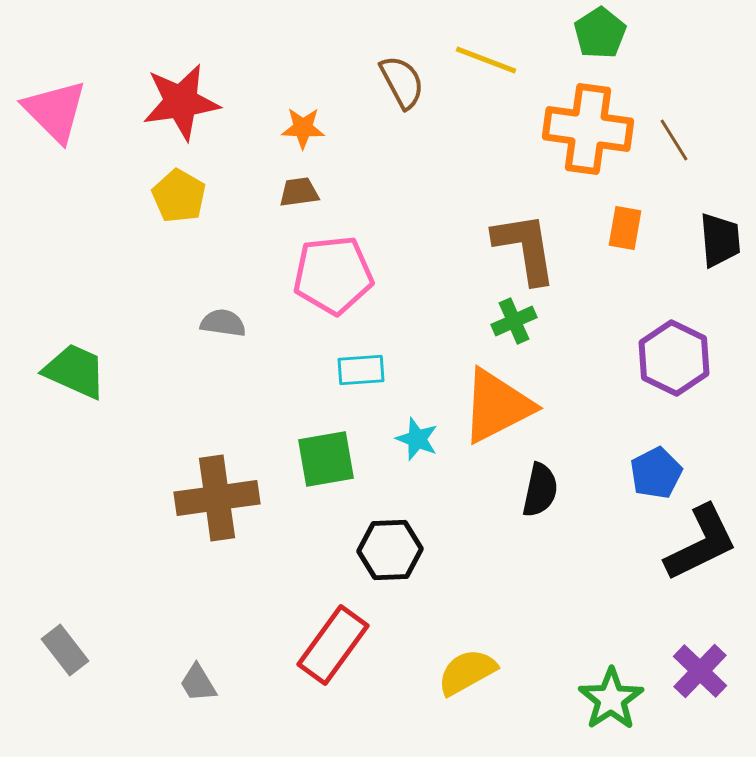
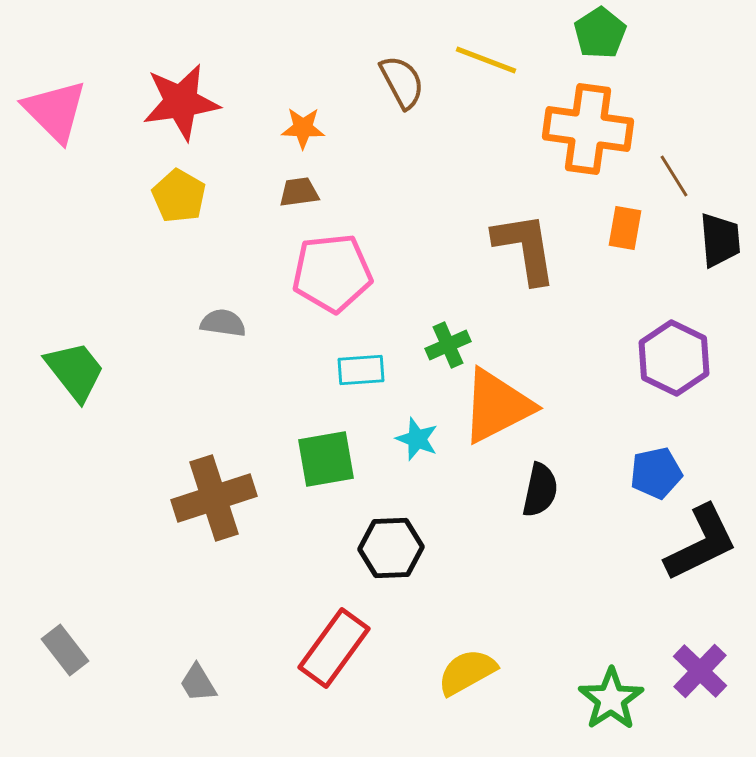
brown line: moved 36 px down
pink pentagon: moved 1 px left, 2 px up
green cross: moved 66 px left, 24 px down
green trapezoid: rotated 28 degrees clockwise
blue pentagon: rotated 15 degrees clockwise
brown cross: moved 3 px left; rotated 10 degrees counterclockwise
black hexagon: moved 1 px right, 2 px up
red rectangle: moved 1 px right, 3 px down
